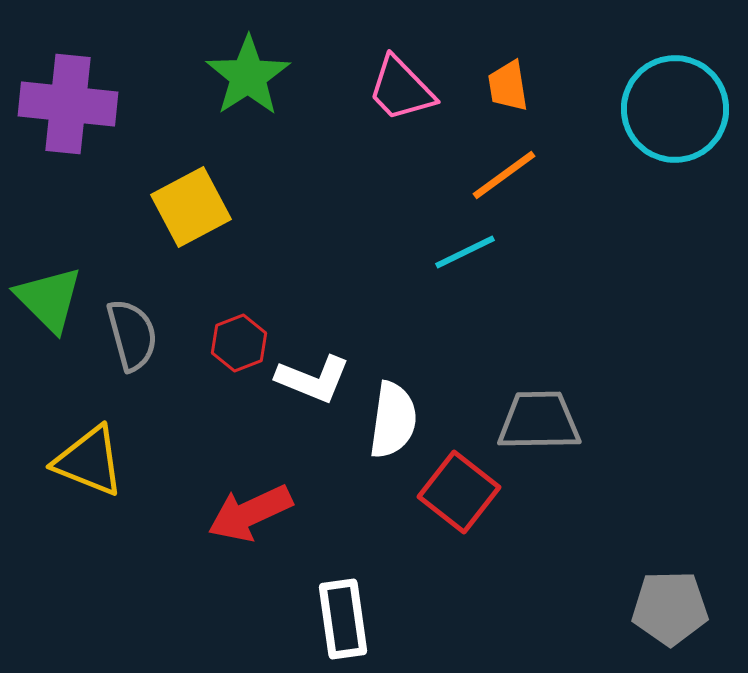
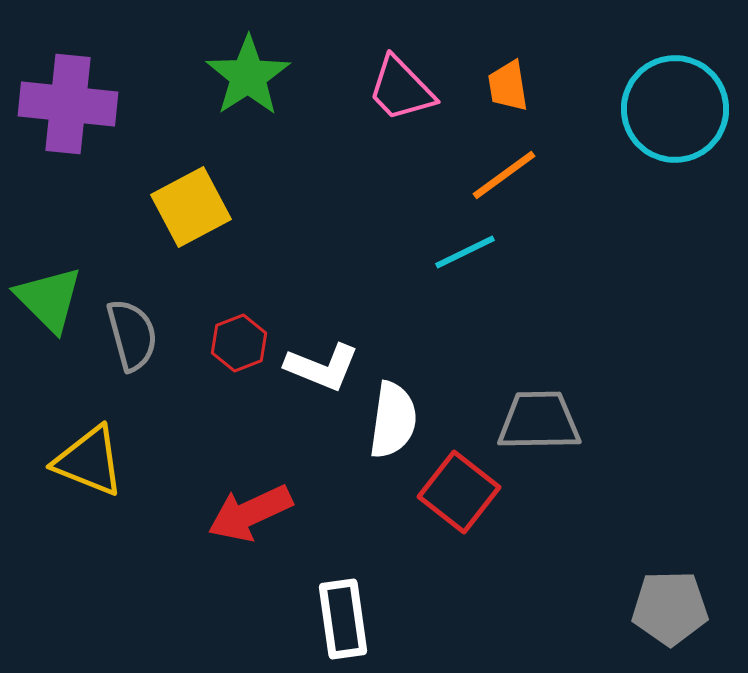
white L-shape: moved 9 px right, 12 px up
